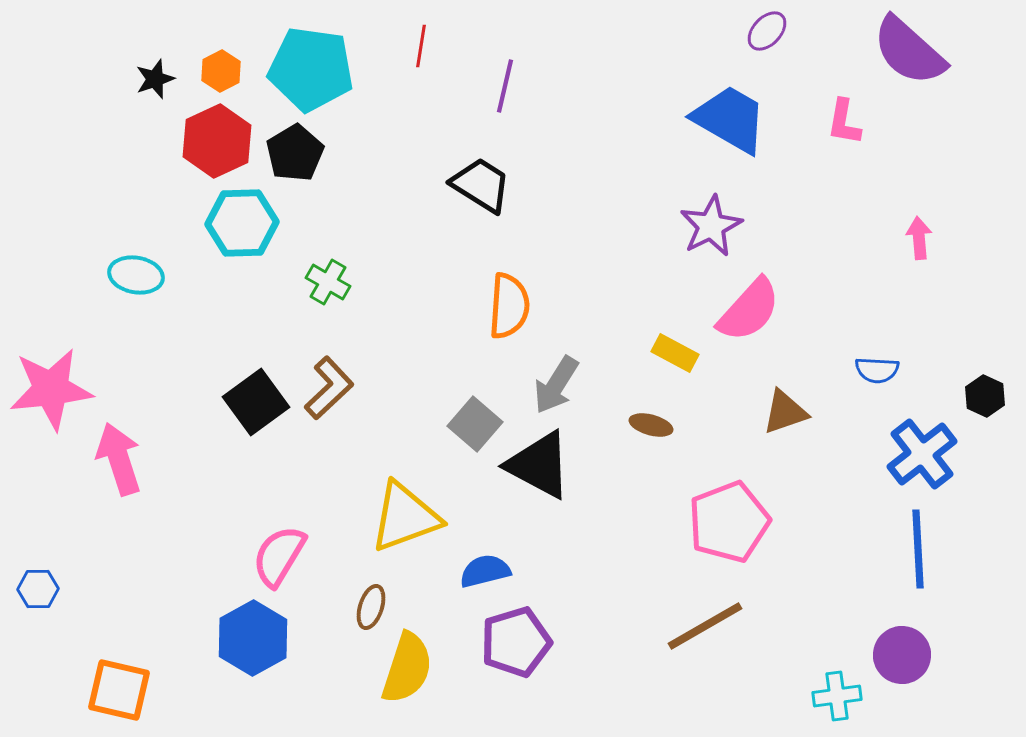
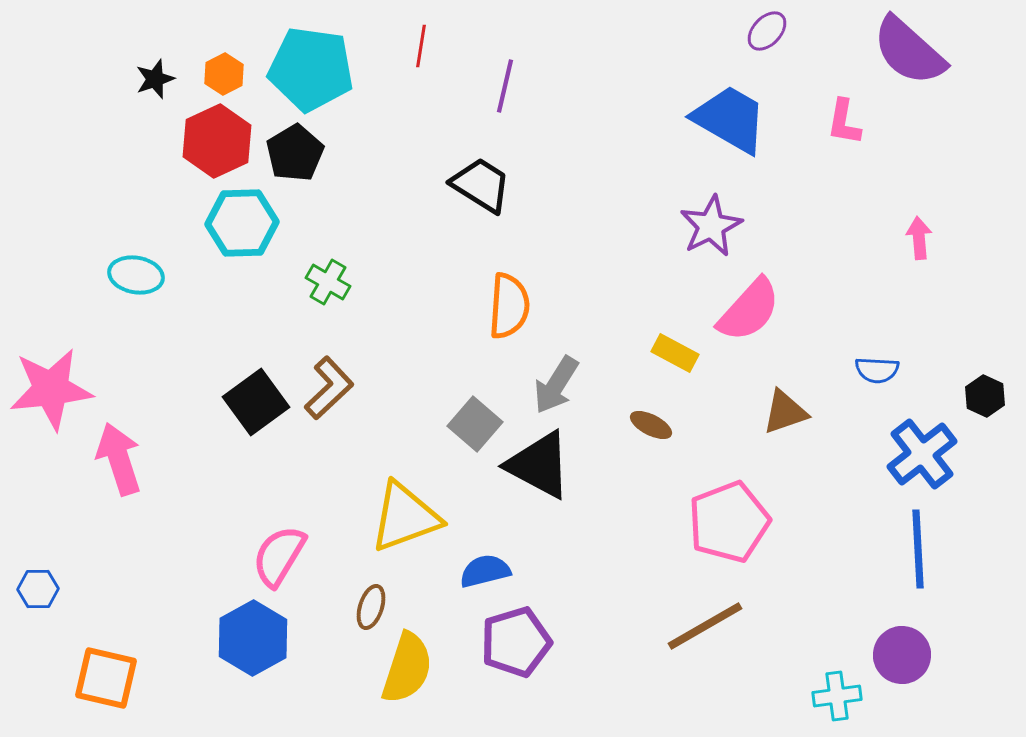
orange hexagon at (221, 71): moved 3 px right, 3 px down
brown ellipse at (651, 425): rotated 12 degrees clockwise
orange square at (119, 690): moved 13 px left, 12 px up
